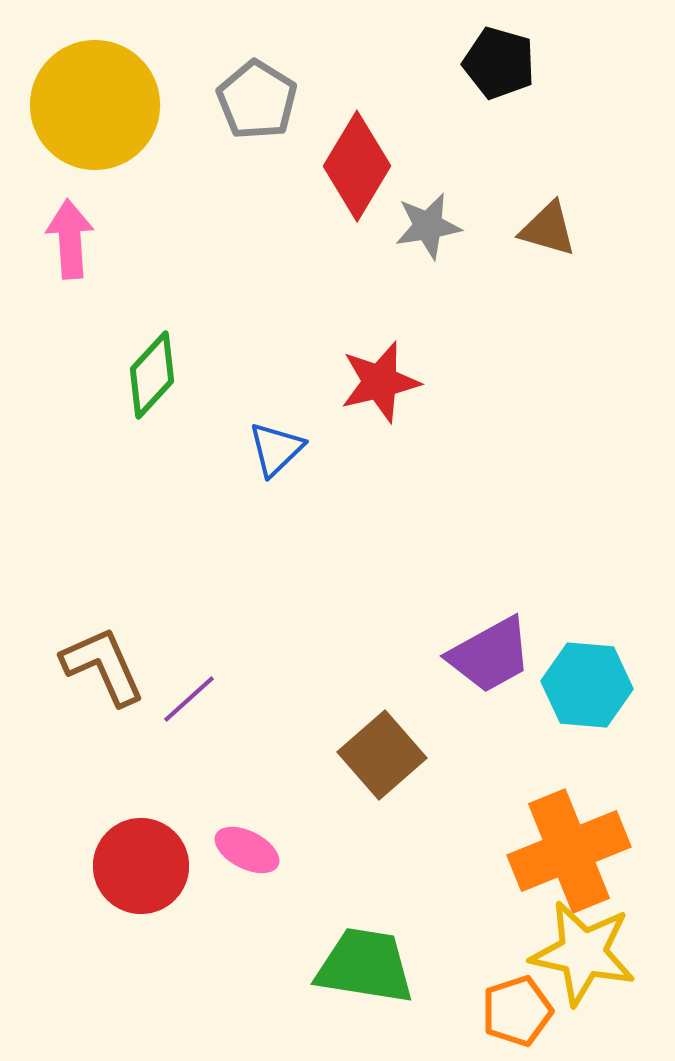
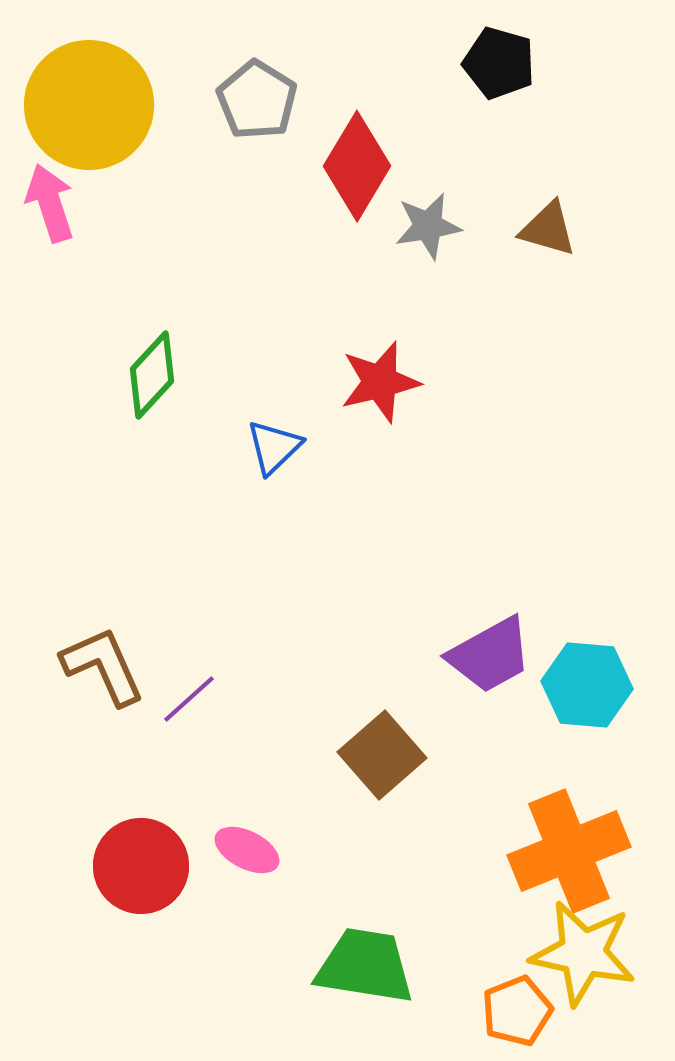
yellow circle: moved 6 px left
pink arrow: moved 20 px left, 36 px up; rotated 14 degrees counterclockwise
blue triangle: moved 2 px left, 2 px up
orange pentagon: rotated 4 degrees counterclockwise
